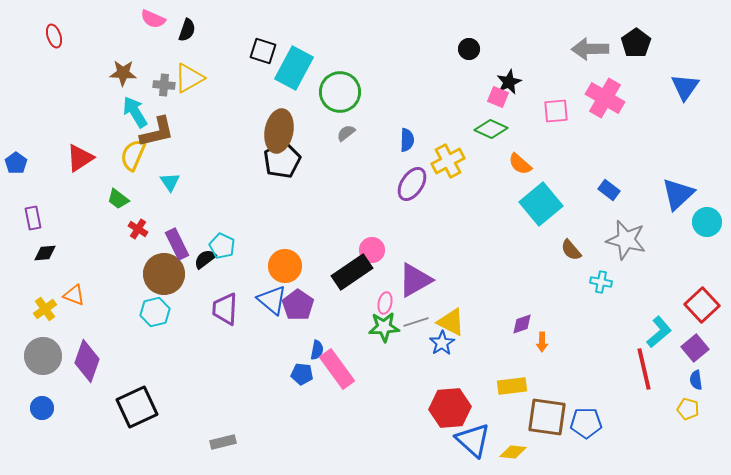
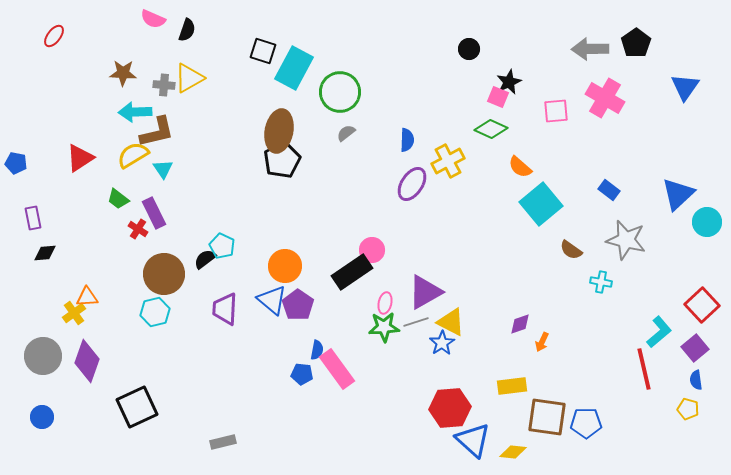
red ellipse at (54, 36): rotated 55 degrees clockwise
cyan arrow at (135, 112): rotated 60 degrees counterclockwise
yellow semicircle at (133, 155): rotated 36 degrees clockwise
blue pentagon at (16, 163): rotated 25 degrees counterclockwise
orange semicircle at (520, 164): moved 3 px down
cyan triangle at (170, 182): moved 7 px left, 13 px up
purple rectangle at (177, 244): moved 23 px left, 31 px up
brown semicircle at (571, 250): rotated 15 degrees counterclockwise
purple triangle at (415, 280): moved 10 px right, 12 px down
orange triangle at (74, 295): moved 13 px right, 2 px down; rotated 25 degrees counterclockwise
yellow cross at (45, 309): moved 29 px right, 4 px down
purple diamond at (522, 324): moved 2 px left
orange arrow at (542, 342): rotated 24 degrees clockwise
blue circle at (42, 408): moved 9 px down
